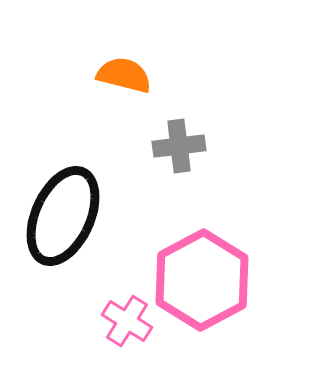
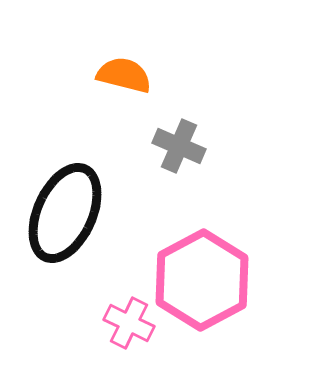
gray cross: rotated 30 degrees clockwise
black ellipse: moved 2 px right, 3 px up
pink cross: moved 2 px right, 2 px down; rotated 6 degrees counterclockwise
